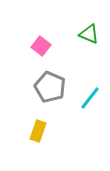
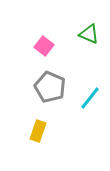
pink square: moved 3 px right
